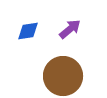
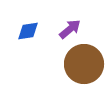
brown circle: moved 21 px right, 12 px up
